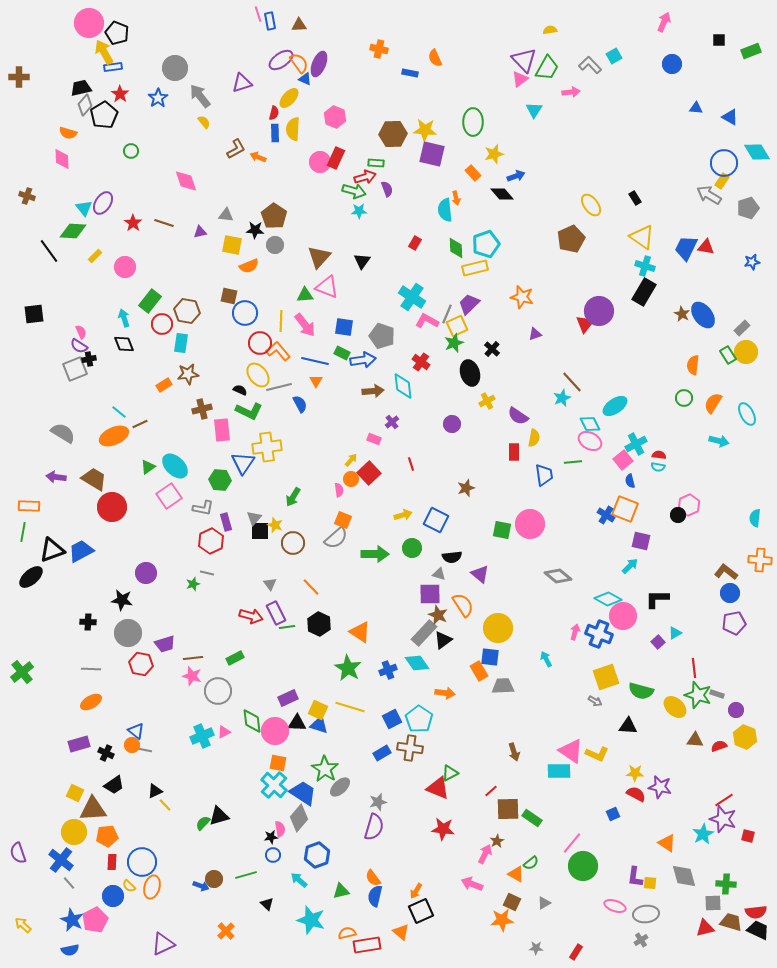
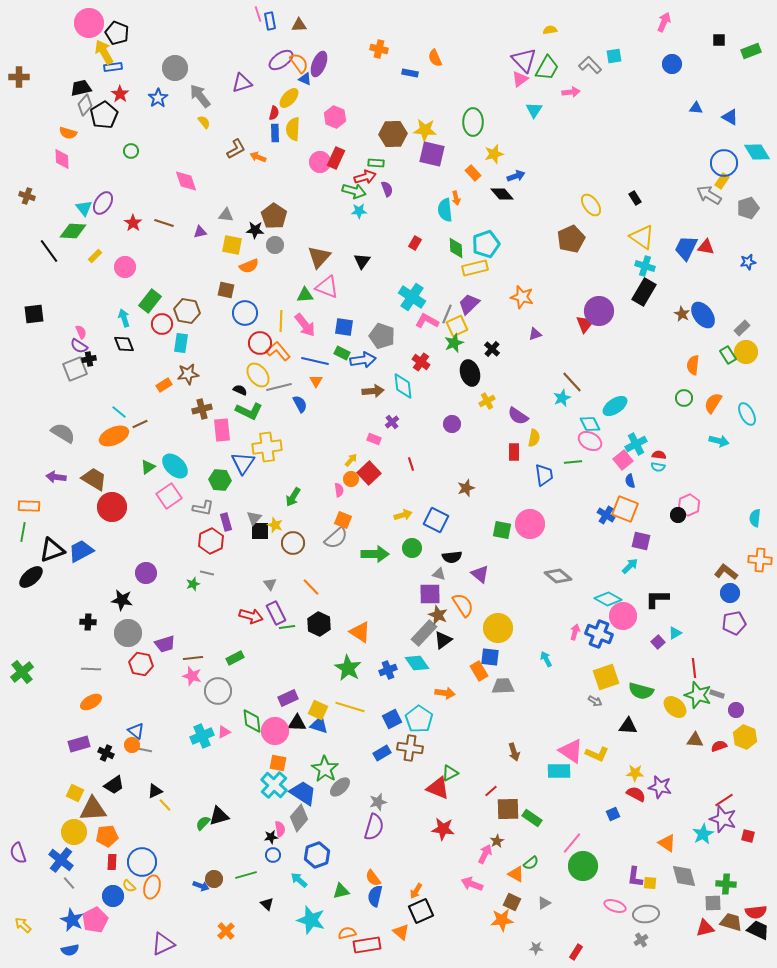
cyan square at (614, 56): rotated 21 degrees clockwise
blue star at (752, 262): moved 4 px left
brown square at (229, 296): moved 3 px left, 6 px up
